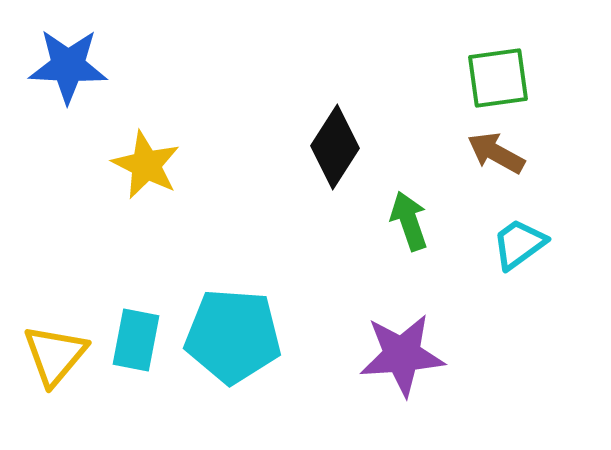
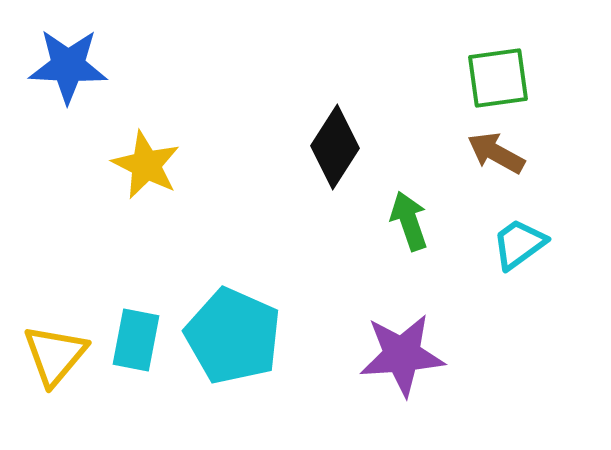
cyan pentagon: rotated 20 degrees clockwise
